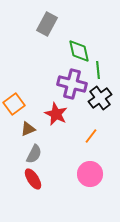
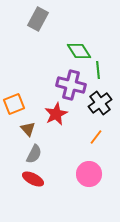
gray rectangle: moved 9 px left, 5 px up
green diamond: rotated 20 degrees counterclockwise
purple cross: moved 1 px left, 1 px down
black cross: moved 5 px down
orange square: rotated 15 degrees clockwise
red star: rotated 20 degrees clockwise
brown triangle: rotated 49 degrees counterclockwise
orange line: moved 5 px right, 1 px down
pink circle: moved 1 px left
red ellipse: rotated 30 degrees counterclockwise
